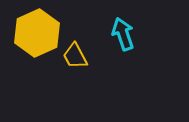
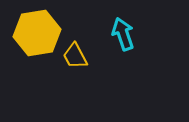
yellow hexagon: rotated 15 degrees clockwise
